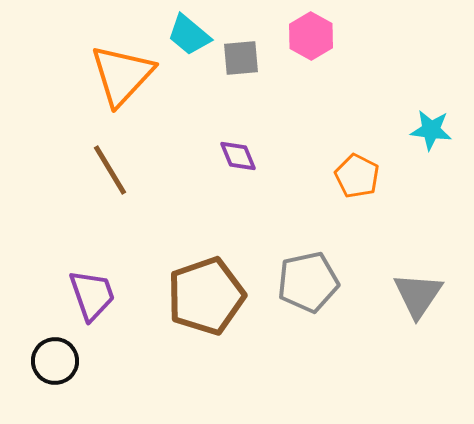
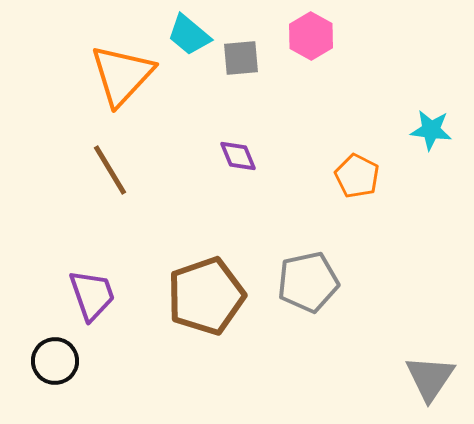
gray triangle: moved 12 px right, 83 px down
